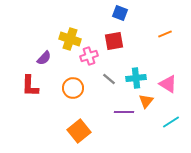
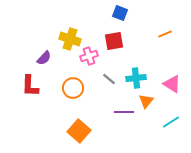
pink triangle: moved 4 px right
orange square: rotated 10 degrees counterclockwise
